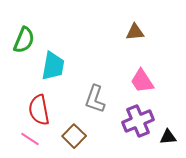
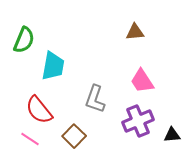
red semicircle: rotated 28 degrees counterclockwise
black triangle: moved 4 px right, 2 px up
